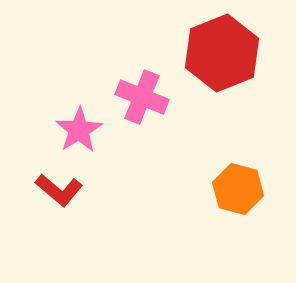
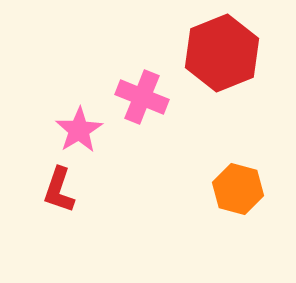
red L-shape: rotated 69 degrees clockwise
